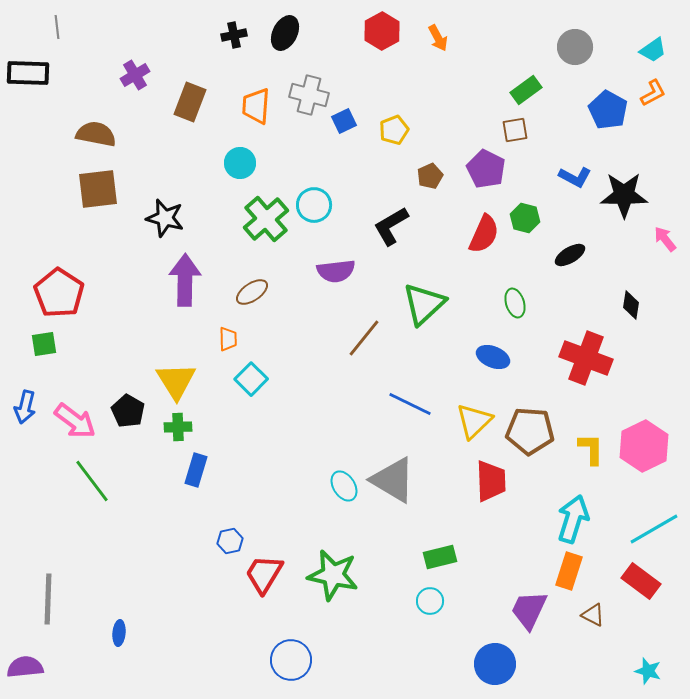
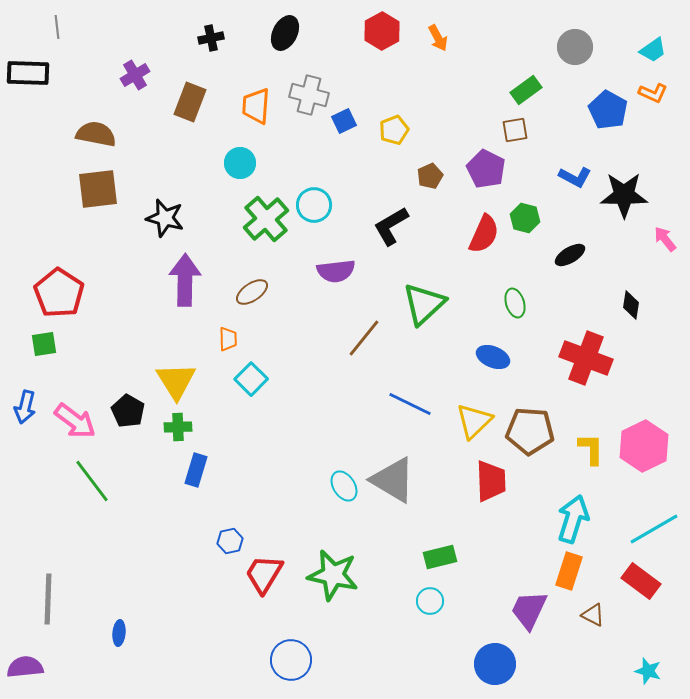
black cross at (234, 35): moved 23 px left, 3 px down
orange L-shape at (653, 93): rotated 52 degrees clockwise
